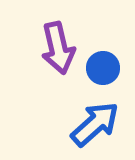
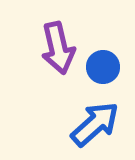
blue circle: moved 1 px up
